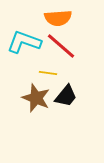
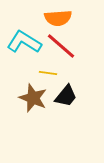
cyan L-shape: rotated 12 degrees clockwise
brown star: moved 3 px left
